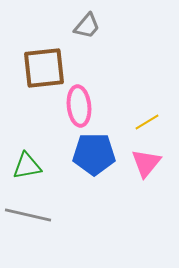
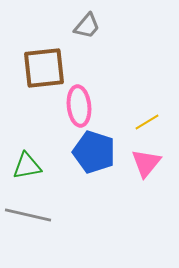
blue pentagon: moved 2 px up; rotated 18 degrees clockwise
